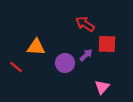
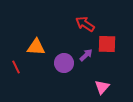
purple circle: moved 1 px left
red line: rotated 24 degrees clockwise
